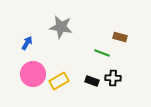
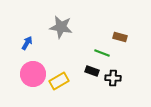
black rectangle: moved 10 px up
